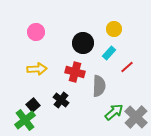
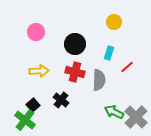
yellow circle: moved 7 px up
black circle: moved 8 px left, 1 px down
cyan rectangle: rotated 24 degrees counterclockwise
yellow arrow: moved 2 px right, 2 px down
gray semicircle: moved 6 px up
green arrow: rotated 114 degrees counterclockwise
green cross: rotated 15 degrees counterclockwise
